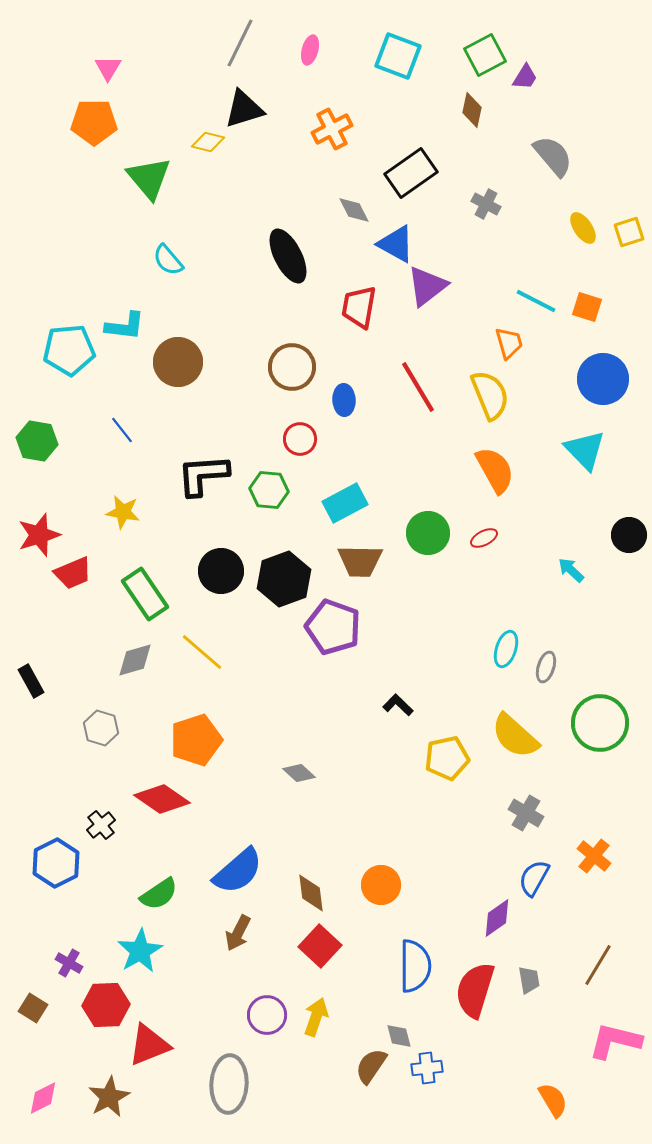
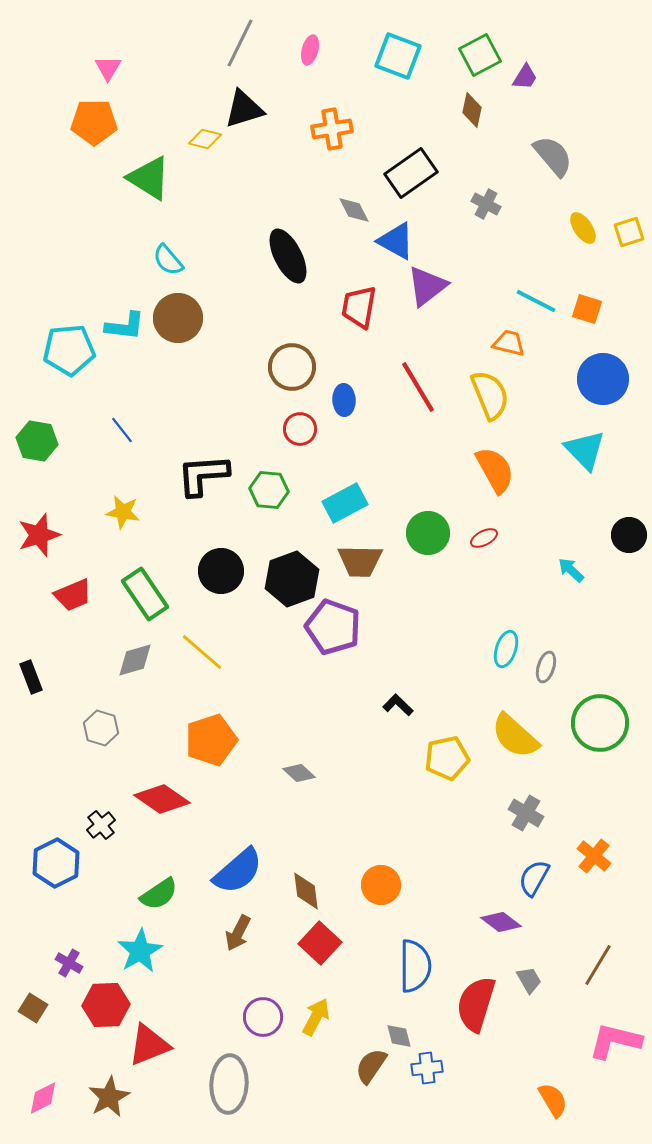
green square at (485, 55): moved 5 px left
orange cross at (332, 129): rotated 18 degrees clockwise
yellow diamond at (208, 142): moved 3 px left, 3 px up
green triangle at (149, 178): rotated 18 degrees counterclockwise
blue triangle at (396, 244): moved 3 px up
orange square at (587, 307): moved 2 px down
orange trapezoid at (509, 343): rotated 60 degrees counterclockwise
brown circle at (178, 362): moved 44 px up
red circle at (300, 439): moved 10 px up
red trapezoid at (73, 573): moved 22 px down
black hexagon at (284, 579): moved 8 px right
black rectangle at (31, 681): moved 4 px up; rotated 8 degrees clockwise
orange pentagon at (196, 740): moved 15 px right
brown diamond at (311, 893): moved 5 px left, 2 px up
purple diamond at (497, 918): moved 4 px right, 4 px down; rotated 72 degrees clockwise
red square at (320, 946): moved 3 px up
gray trapezoid at (529, 980): rotated 20 degrees counterclockwise
red semicircle at (475, 990): moved 1 px right, 14 px down
purple circle at (267, 1015): moved 4 px left, 2 px down
yellow arrow at (316, 1017): rotated 9 degrees clockwise
